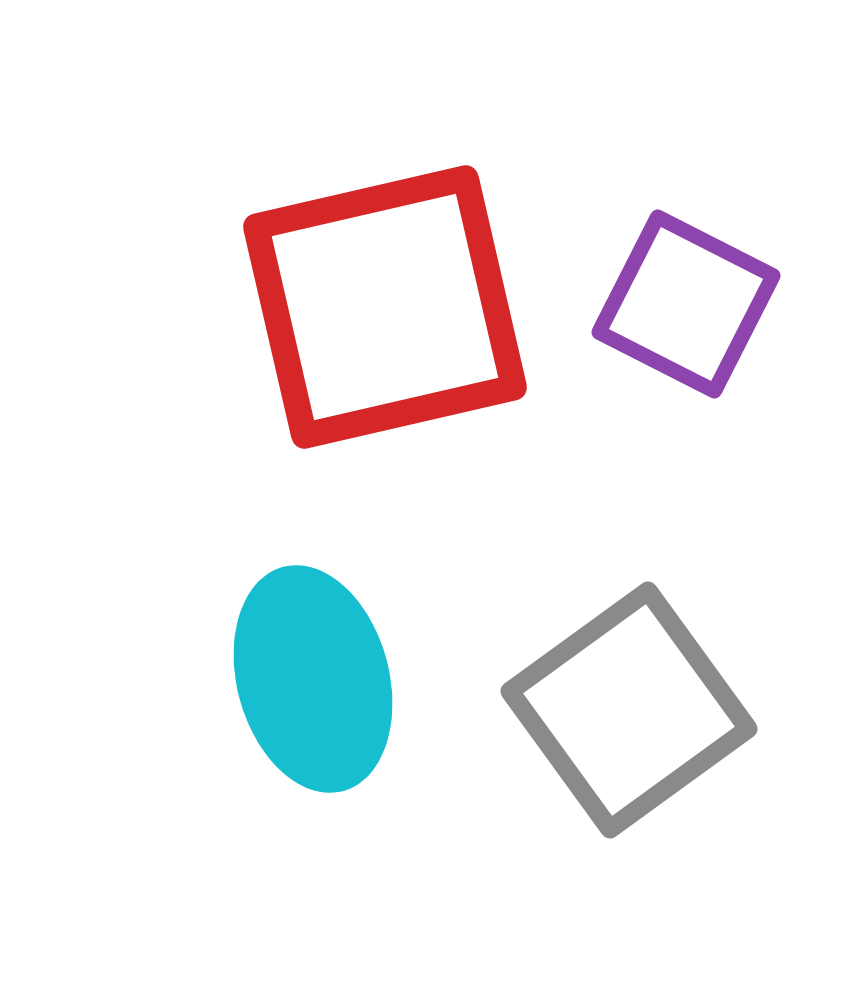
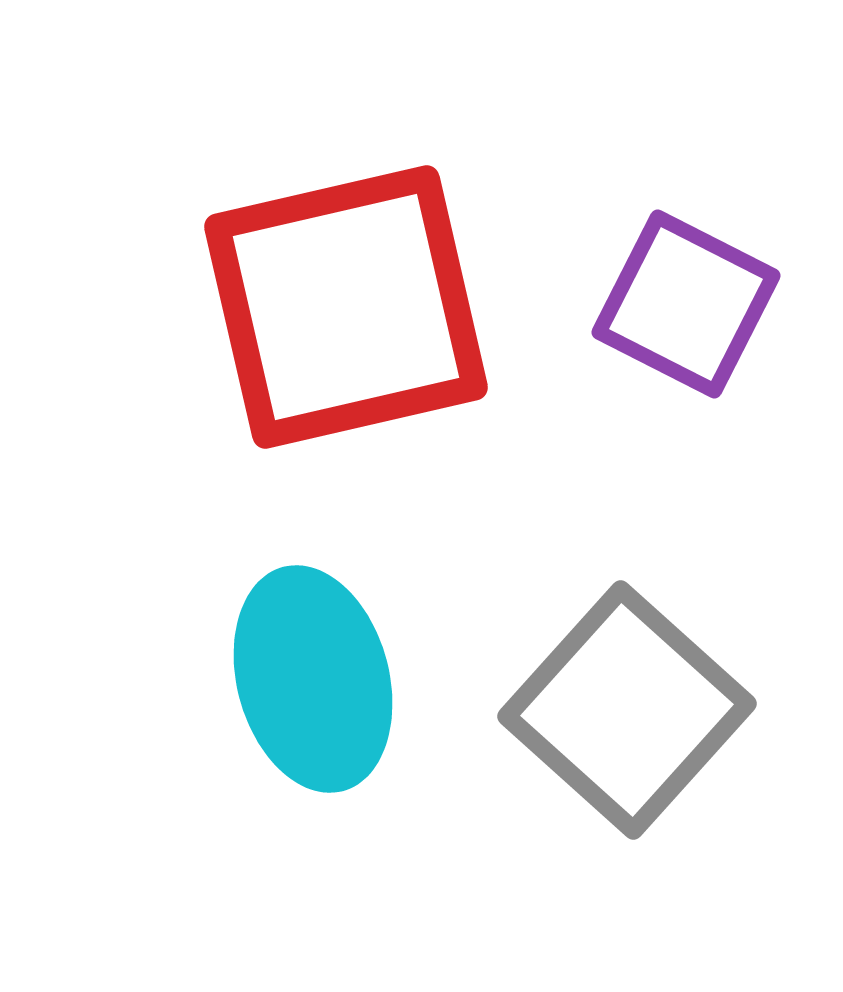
red square: moved 39 px left
gray square: moved 2 px left; rotated 12 degrees counterclockwise
